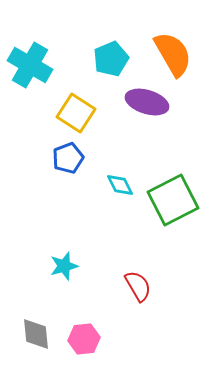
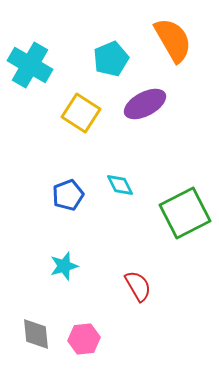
orange semicircle: moved 14 px up
purple ellipse: moved 2 px left, 2 px down; rotated 45 degrees counterclockwise
yellow square: moved 5 px right
blue pentagon: moved 37 px down
green square: moved 12 px right, 13 px down
